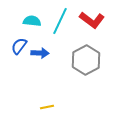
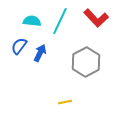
red L-shape: moved 4 px right, 2 px up; rotated 10 degrees clockwise
blue arrow: rotated 66 degrees counterclockwise
gray hexagon: moved 2 px down
yellow line: moved 18 px right, 5 px up
